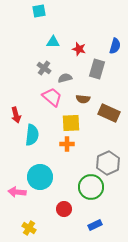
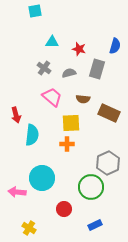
cyan square: moved 4 px left
cyan triangle: moved 1 px left
gray semicircle: moved 4 px right, 5 px up
cyan circle: moved 2 px right, 1 px down
